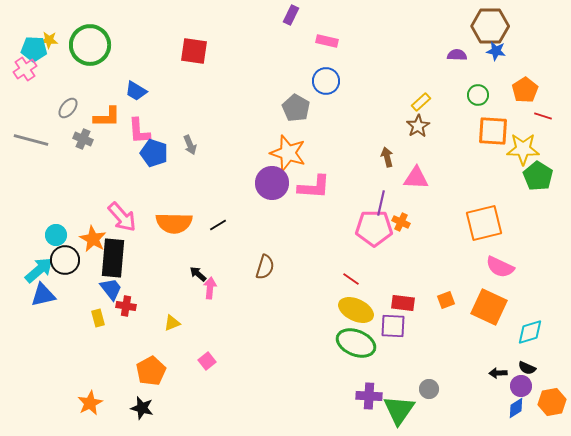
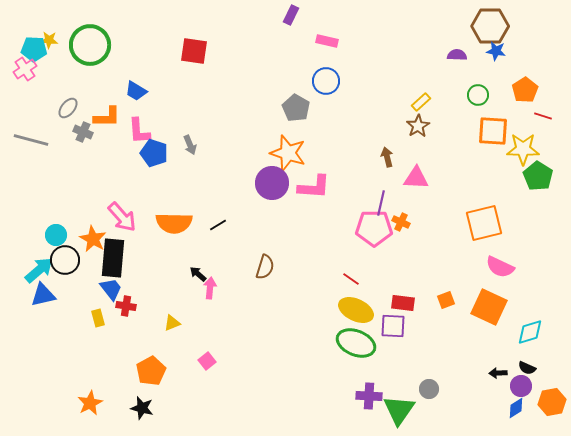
gray cross at (83, 139): moved 7 px up
